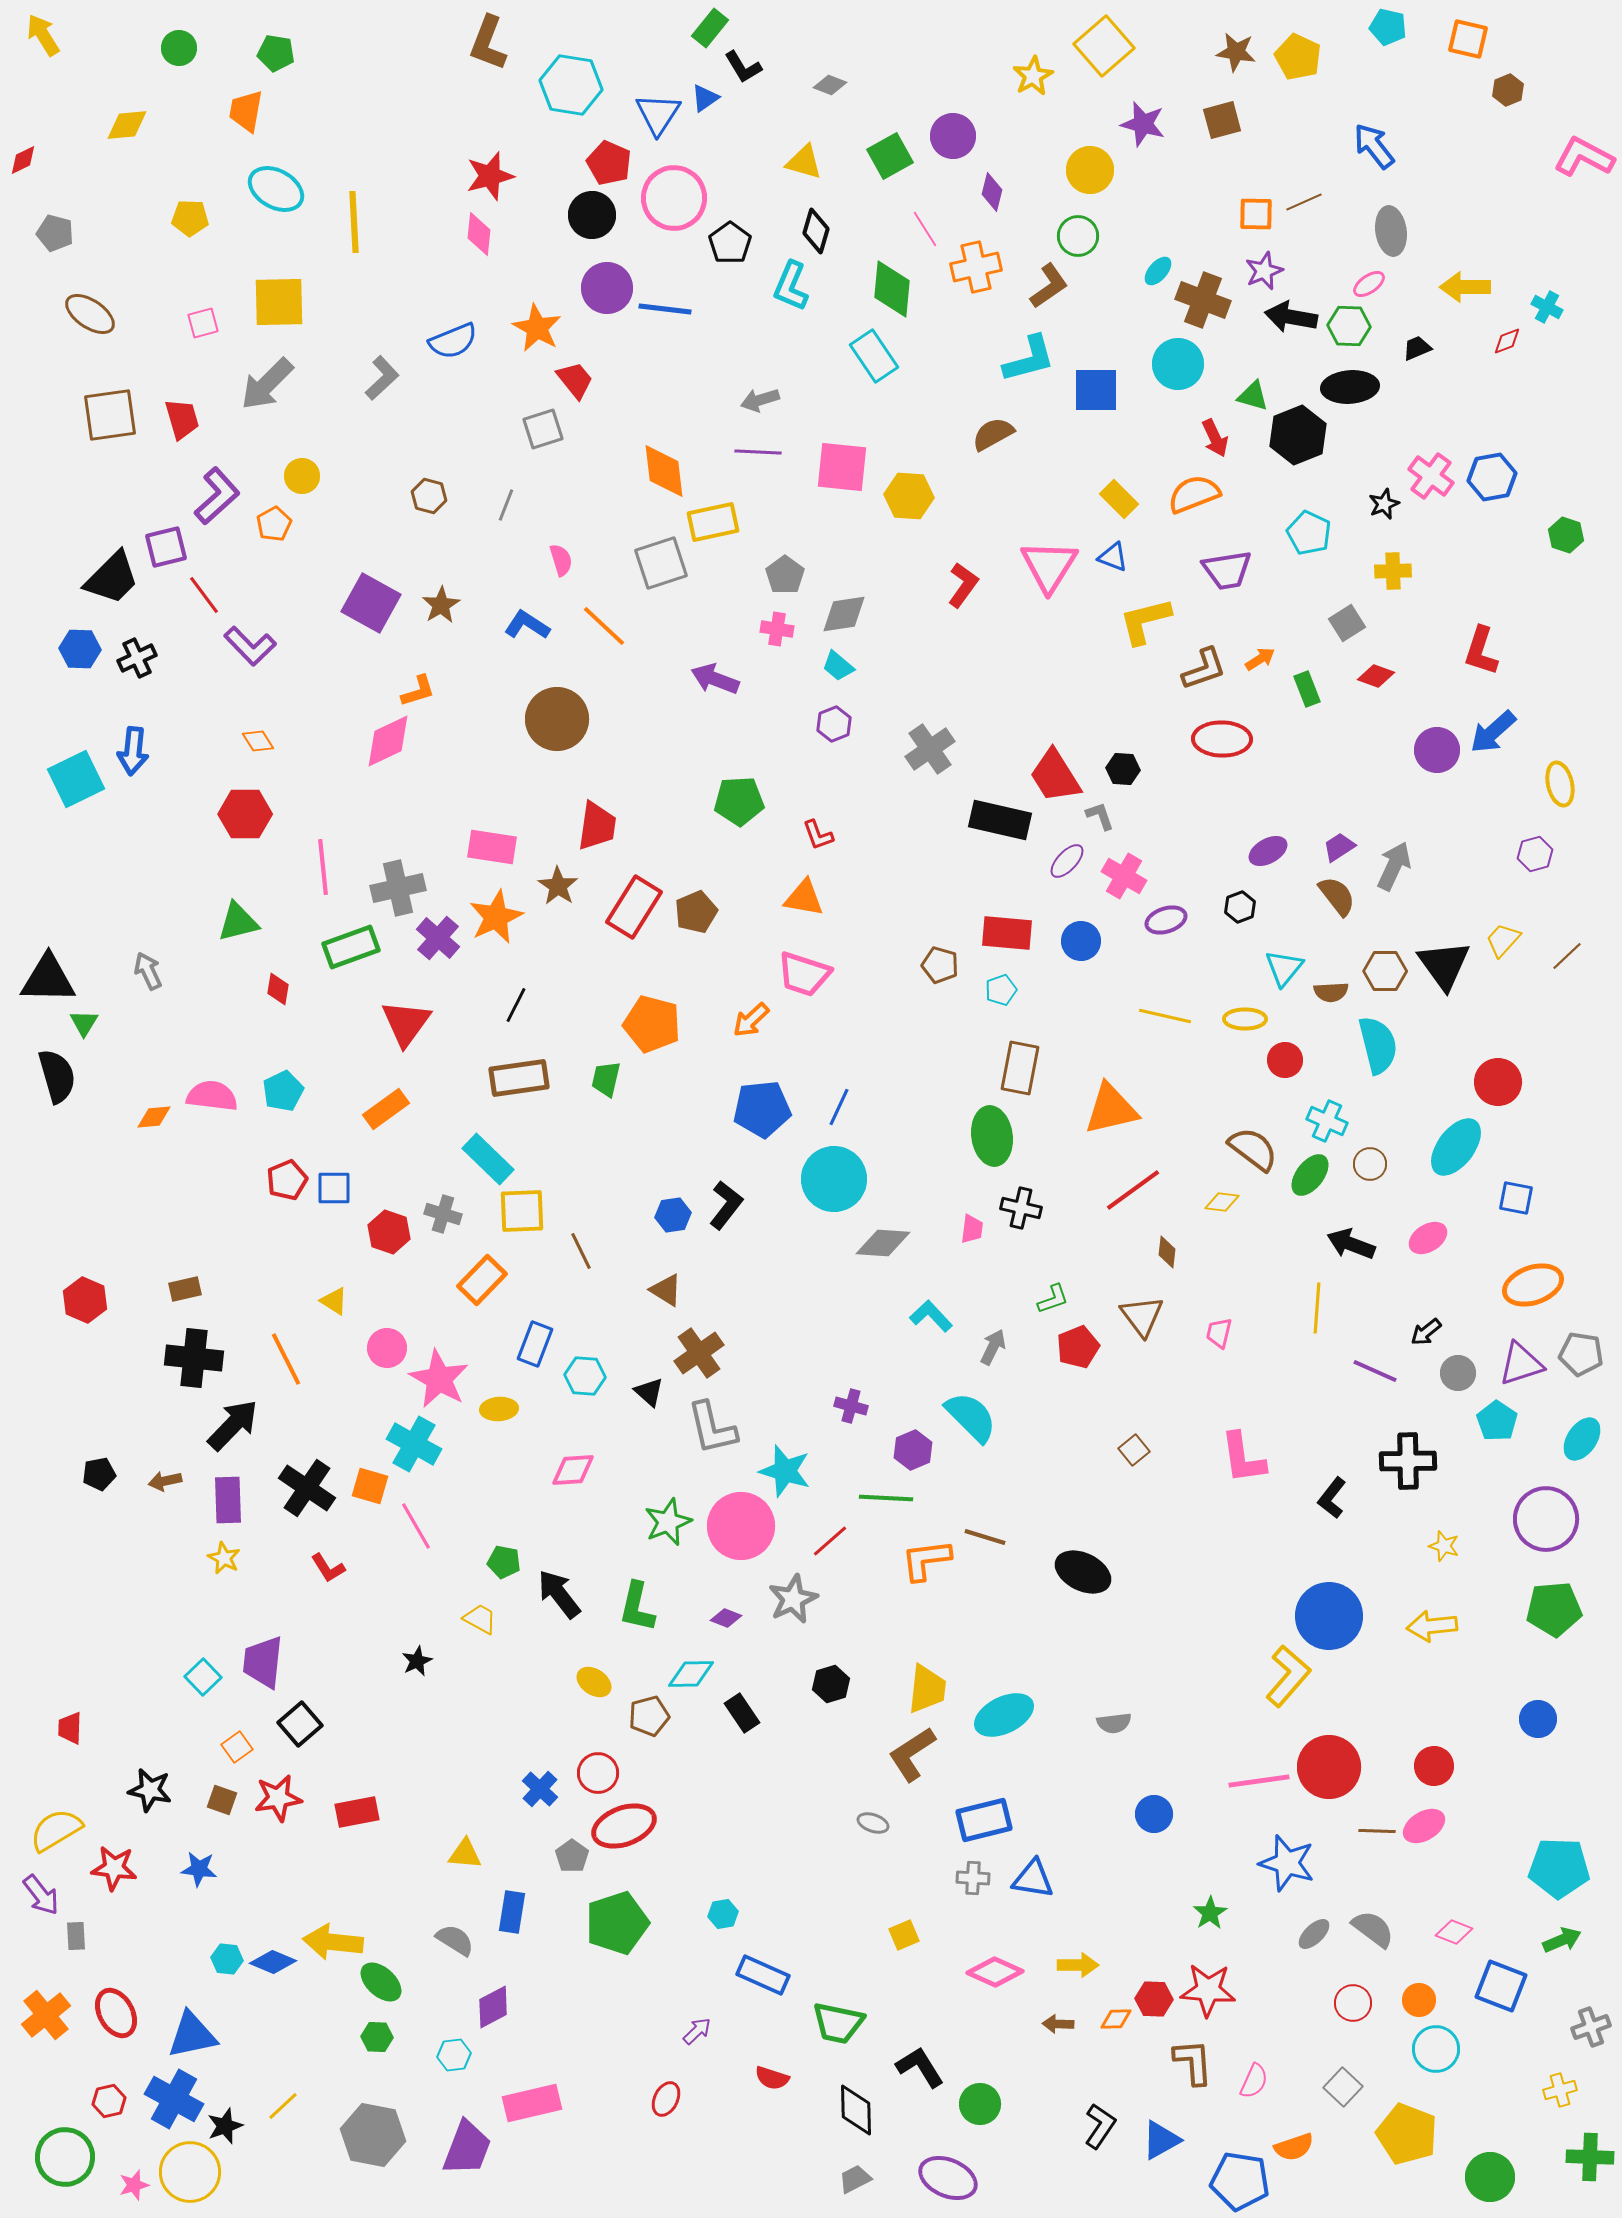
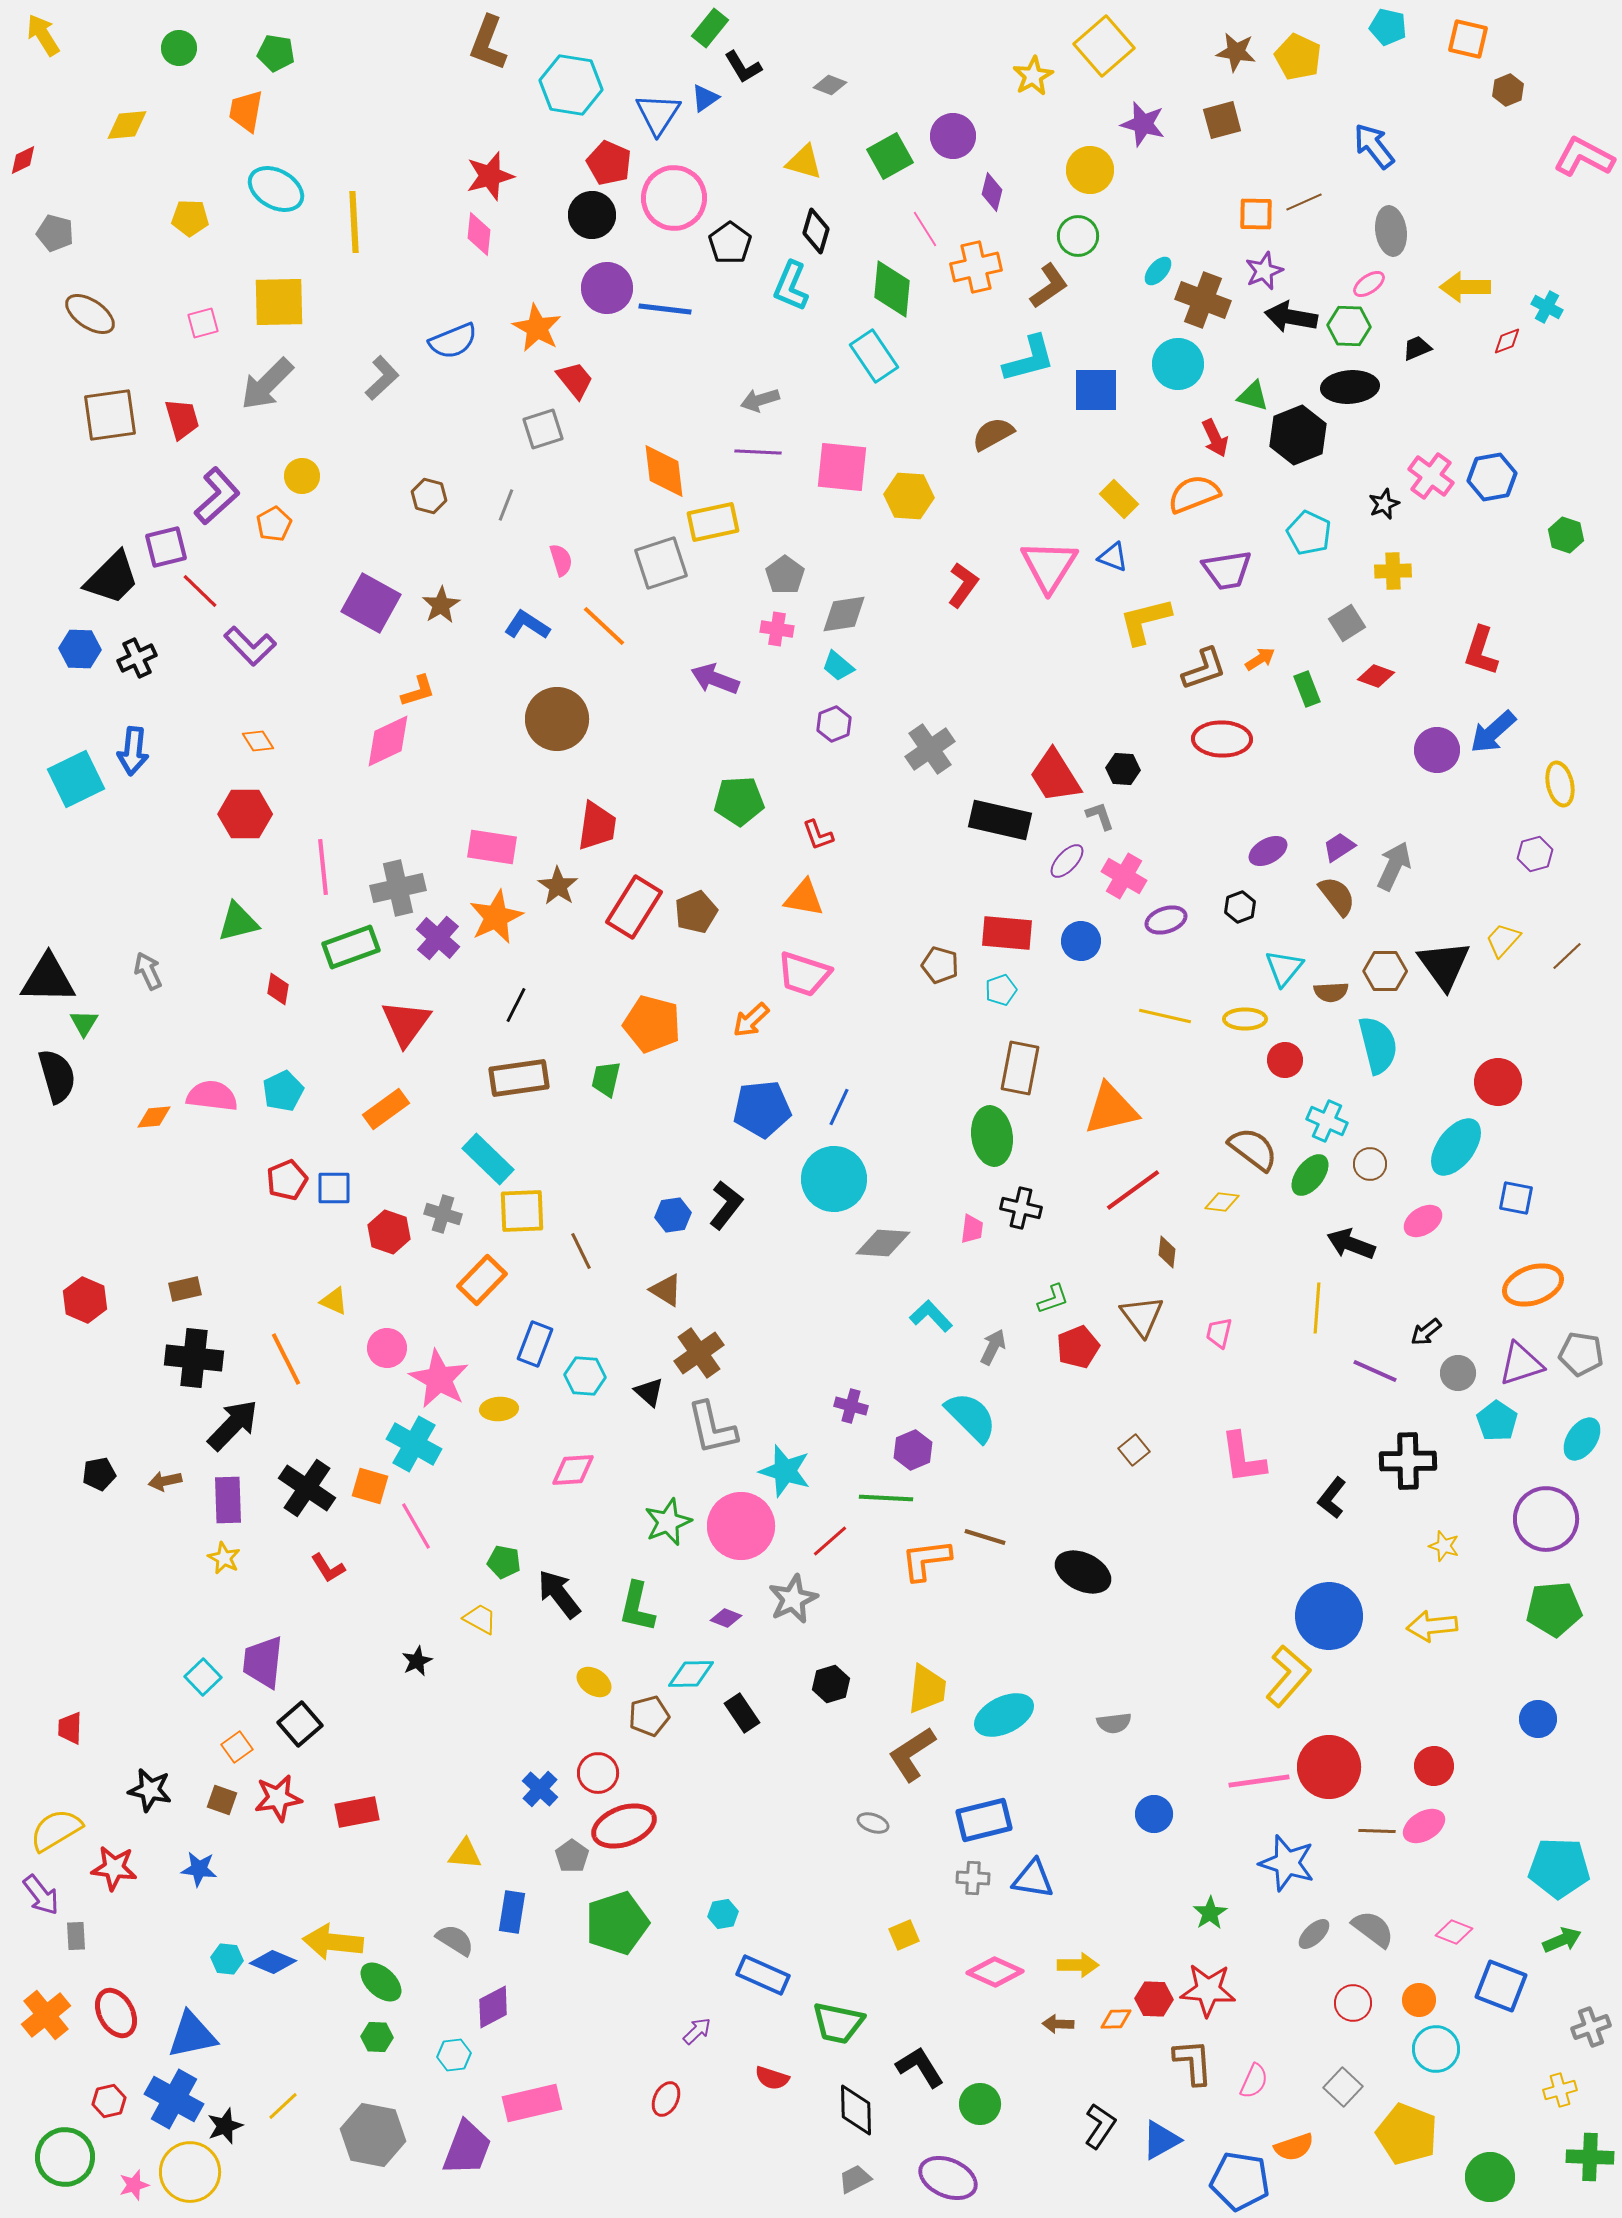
red line at (204, 595): moved 4 px left, 4 px up; rotated 9 degrees counterclockwise
pink ellipse at (1428, 1238): moved 5 px left, 17 px up
yellow triangle at (334, 1301): rotated 8 degrees counterclockwise
